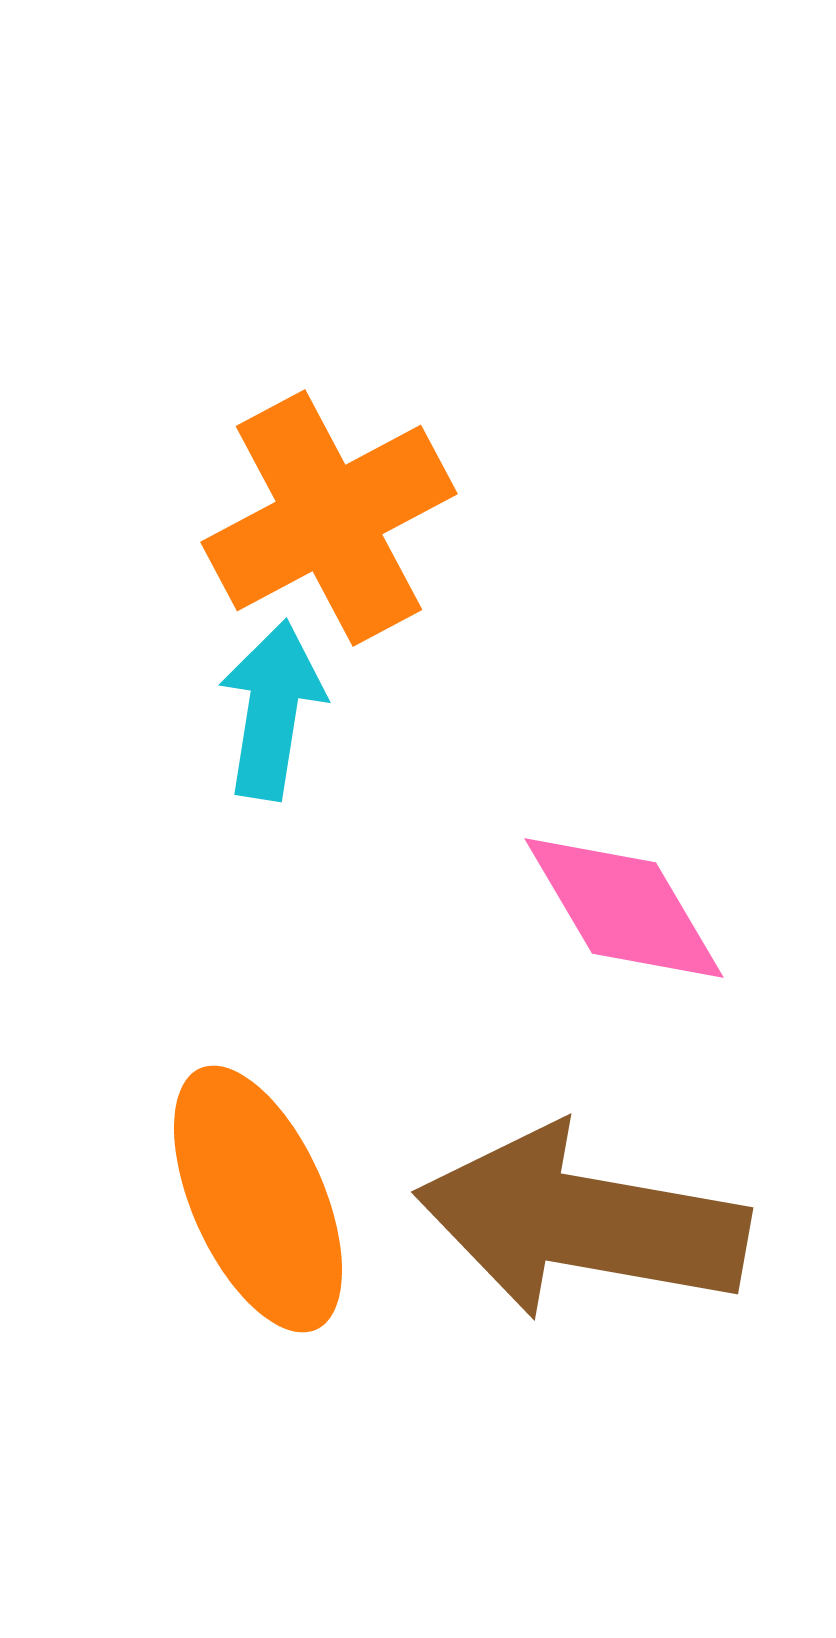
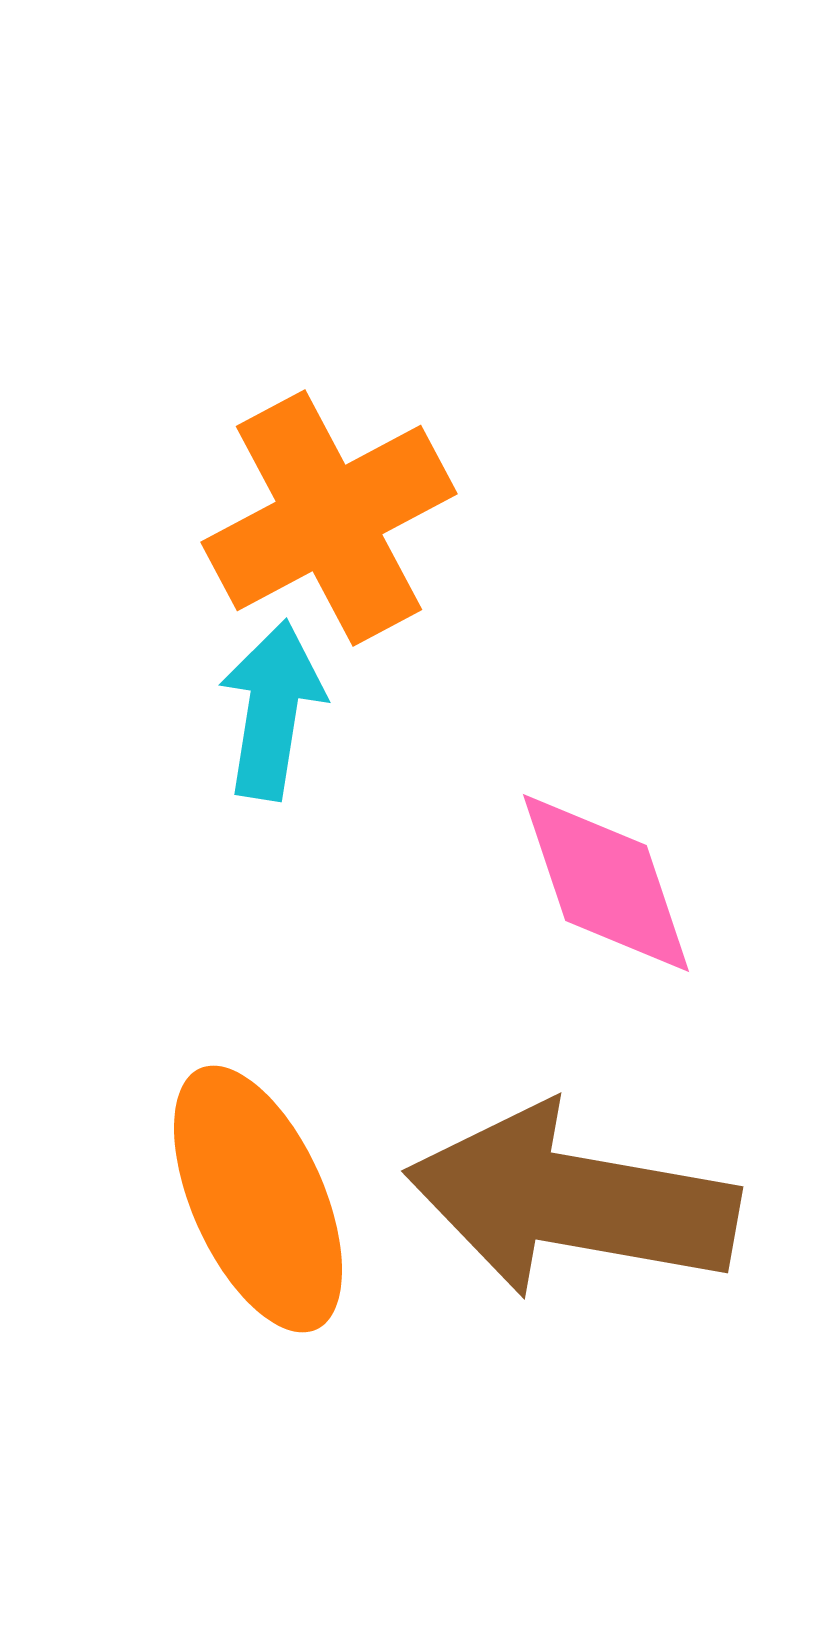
pink diamond: moved 18 px left, 25 px up; rotated 12 degrees clockwise
brown arrow: moved 10 px left, 21 px up
